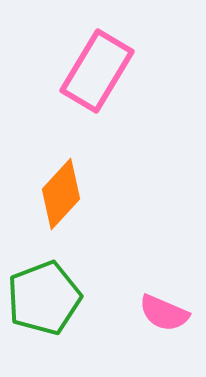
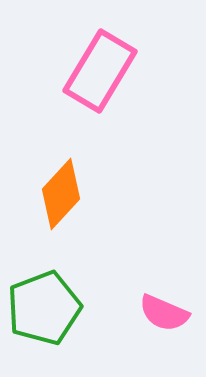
pink rectangle: moved 3 px right
green pentagon: moved 10 px down
